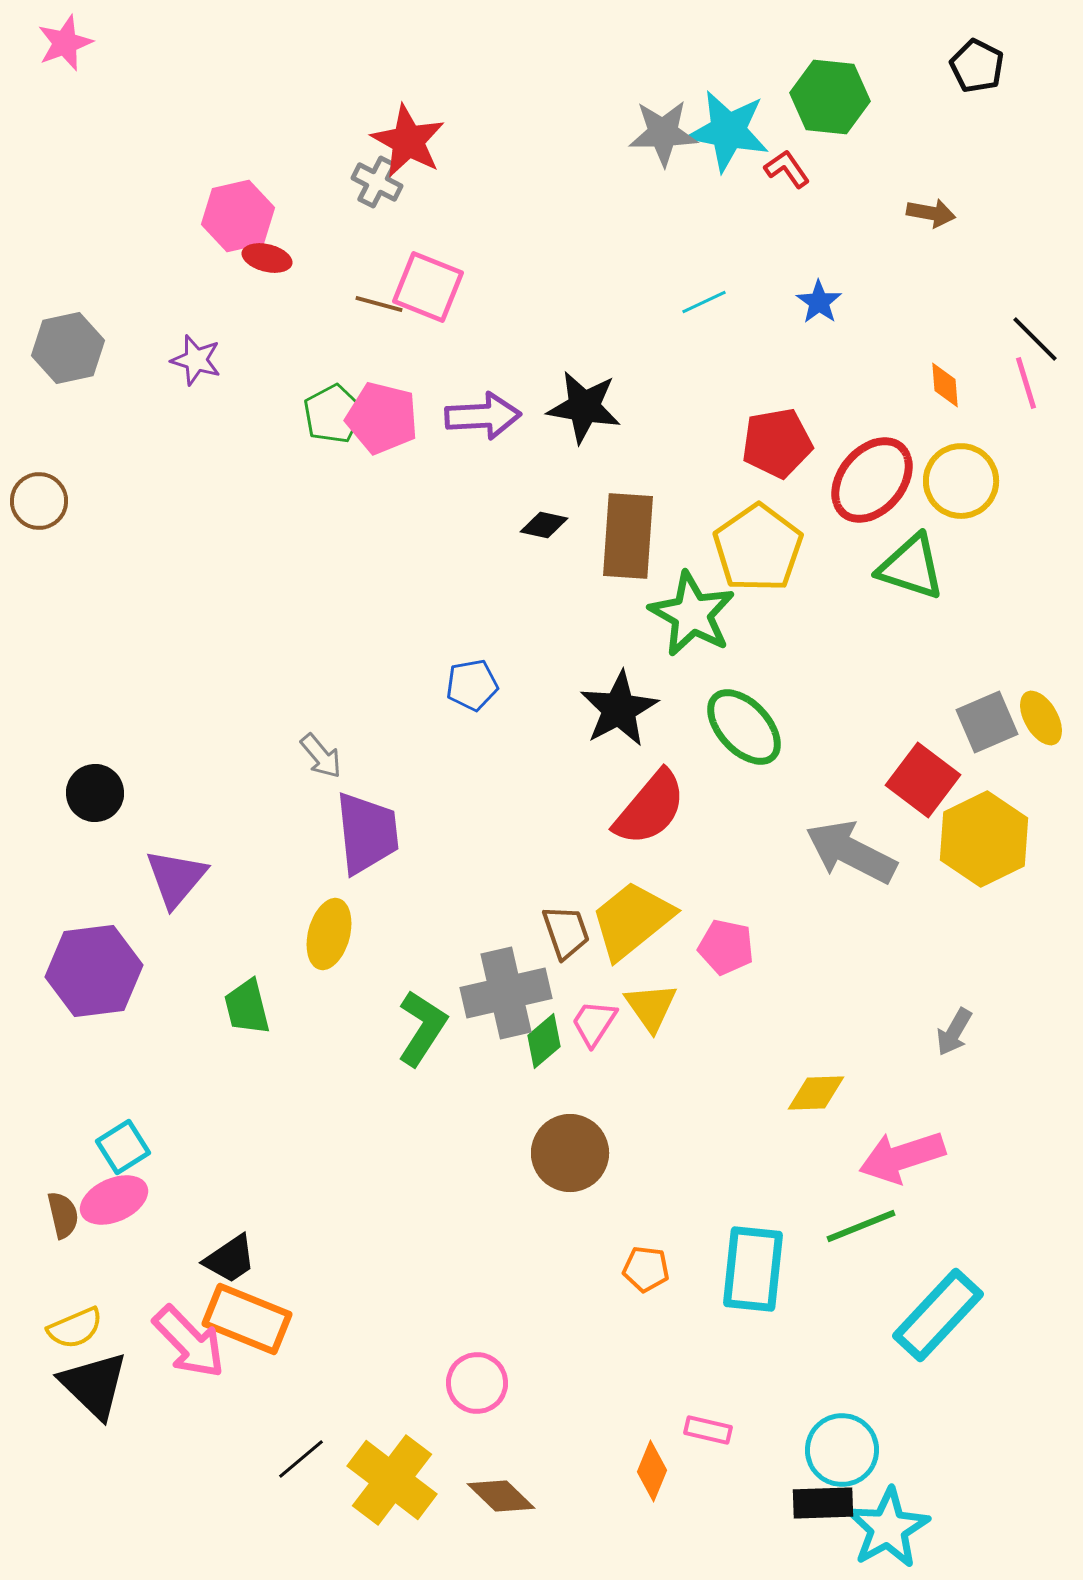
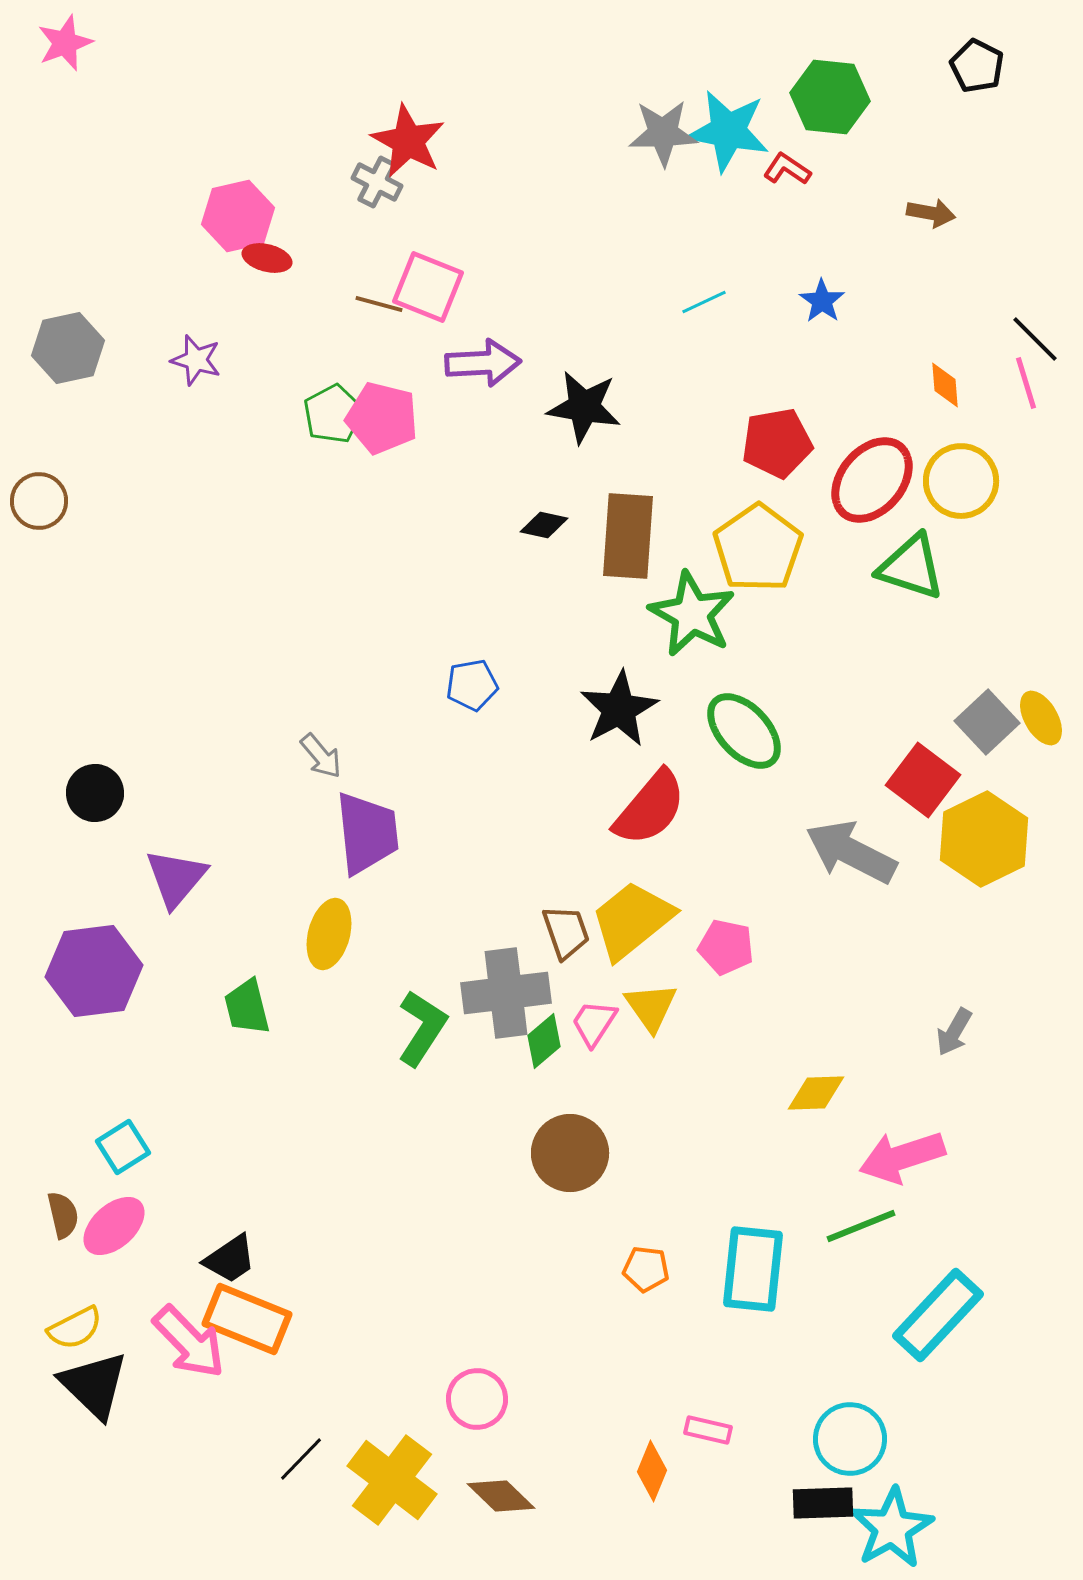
red L-shape at (787, 169): rotated 21 degrees counterclockwise
blue star at (819, 302): moved 3 px right, 1 px up
purple arrow at (483, 416): moved 53 px up
gray square at (987, 722): rotated 20 degrees counterclockwise
green ellipse at (744, 727): moved 4 px down
gray cross at (506, 993): rotated 6 degrees clockwise
pink ellipse at (114, 1200): moved 26 px down; rotated 18 degrees counterclockwise
yellow semicircle at (75, 1328): rotated 4 degrees counterclockwise
pink circle at (477, 1383): moved 16 px down
cyan circle at (842, 1450): moved 8 px right, 11 px up
black line at (301, 1459): rotated 6 degrees counterclockwise
cyan star at (888, 1528): moved 4 px right
